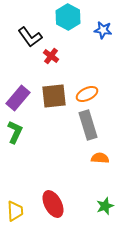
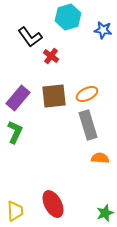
cyan hexagon: rotated 15 degrees clockwise
green star: moved 7 px down
